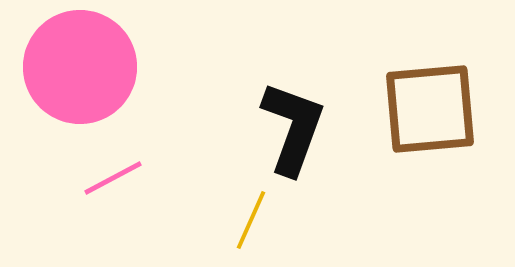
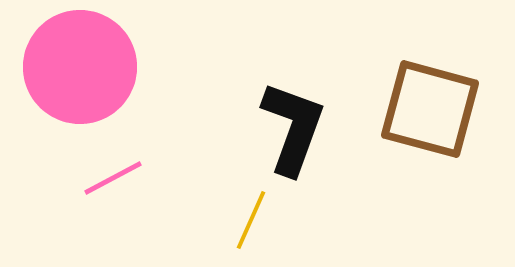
brown square: rotated 20 degrees clockwise
